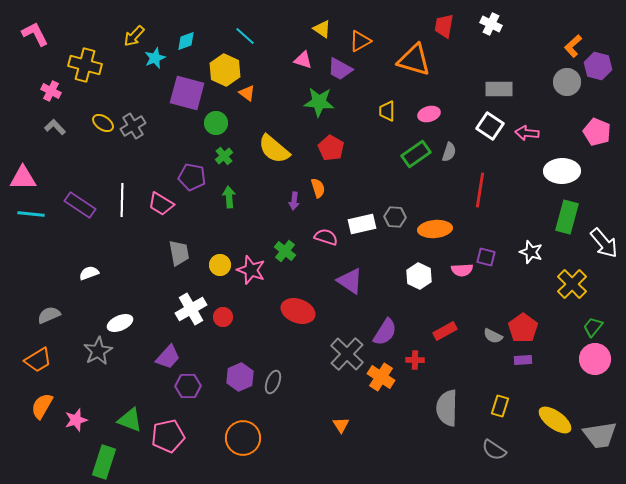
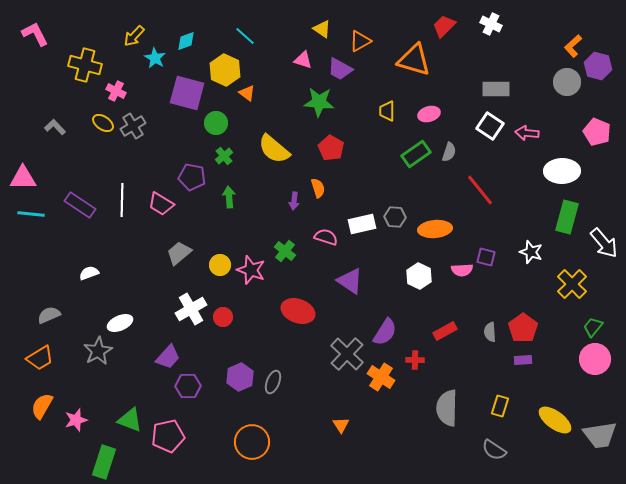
red trapezoid at (444, 26): rotated 35 degrees clockwise
cyan star at (155, 58): rotated 20 degrees counterclockwise
gray rectangle at (499, 89): moved 3 px left
pink cross at (51, 91): moved 65 px right
red line at (480, 190): rotated 48 degrees counterclockwise
gray trapezoid at (179, 253): rotated 120 degrees counterclockwise
gray semicircle at (493, 336): moved 3 px left, 4 px up; rotated 60 degrees clockwise
orange trapezoid at (38, 360): moved 2 px right, 2 px up
orange circle at (243, 438): moved 9 px right, 4 px down
